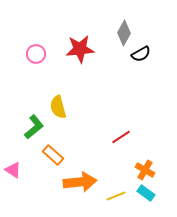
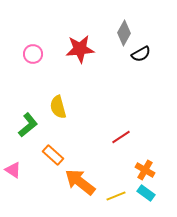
pink circle: moved 3 px left
green L-shape: moved 6 px left, 2 px up
orange arrow: rotated 136 degrees counterclockwise
